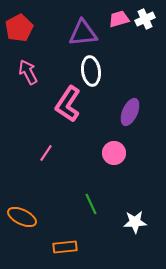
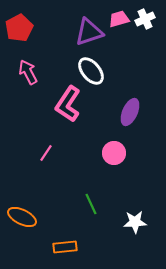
purple triangle: moved 6 px right, 1 px up; rotated 12 degrees counterclockwise
white ellipse: rotated 32 degrees counterclockwise
